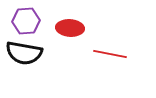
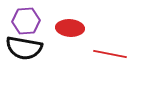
black semicircle: moved 5 px up
